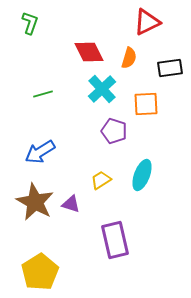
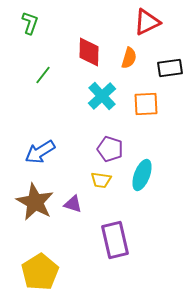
red diamond: rotated 28 degrees clockwise
cyan cross: moved 7 px down
green line: moved 19 px up; rotated 36 degrees counterclockwise
purple pentagon: moved 4 px left, 18 px down
yellow trapezoid: rotated 140 degrees counterclockwise
purple triangle: moved 2 px right
